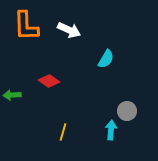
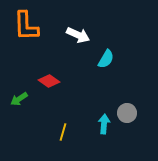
white arrow: moved 9 px right, 5 px down
green arrow: moved 7 px right, 4 px down; rotated 30 degrees counterclockwise
gray circle: moved 2 px down
cyan arrow: moved 7 px left, 6 px up
